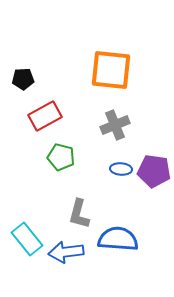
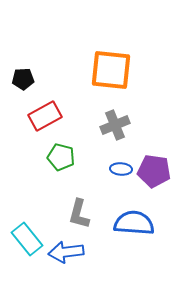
blue semicircle: moved 16 px right, 16 px up
